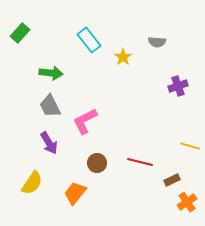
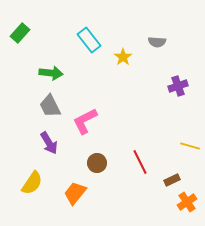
red line: rotated 50 degrees clockwise
